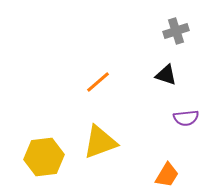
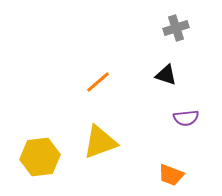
gray cross: moved 3 px up
yellow hexagon: moved 4 px left
orange trapezoid: moved 4 px right; rotated 80 degrees clockwise
